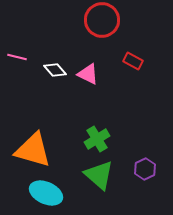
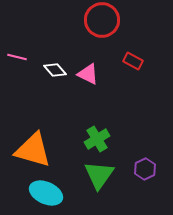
green triangle: rotated 24 degrees clockwise
